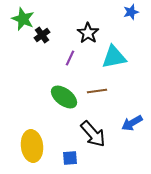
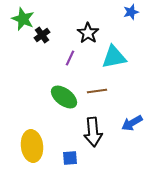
black arrow: moved 2 px up; rotated 36 degrees clockwise
